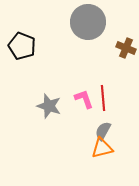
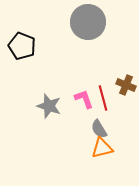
brown cross: moved 37 px down
red line: rotated 10 degrees counterclockwise
gray semicircle: moved 4 px left, 2 px up; rotated 60 degrees counterclockwise
